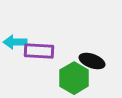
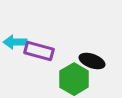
purple rectangle: rotated 12 degrees clockwise
green hexagon: moved 1 px down
